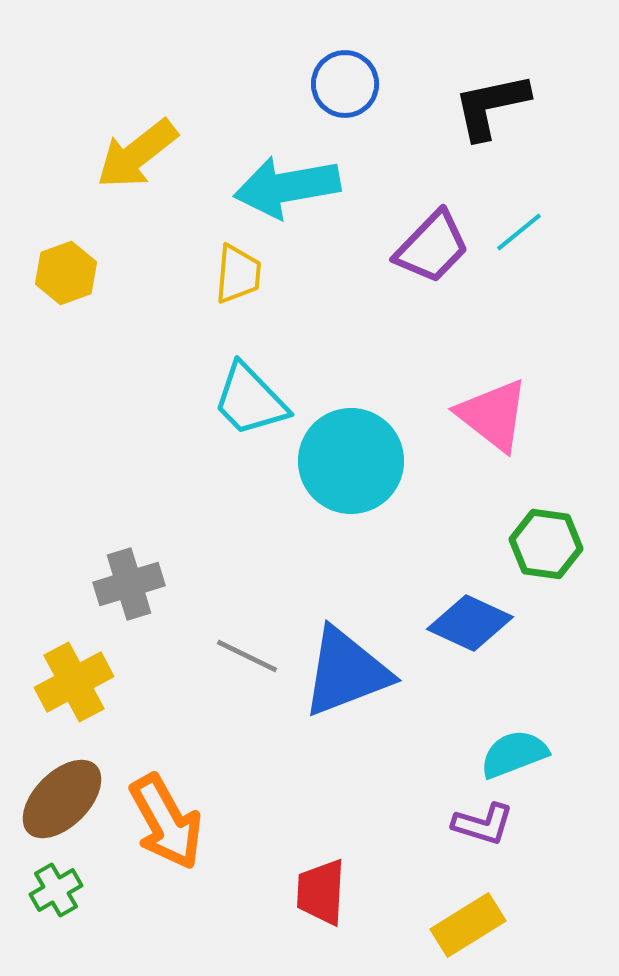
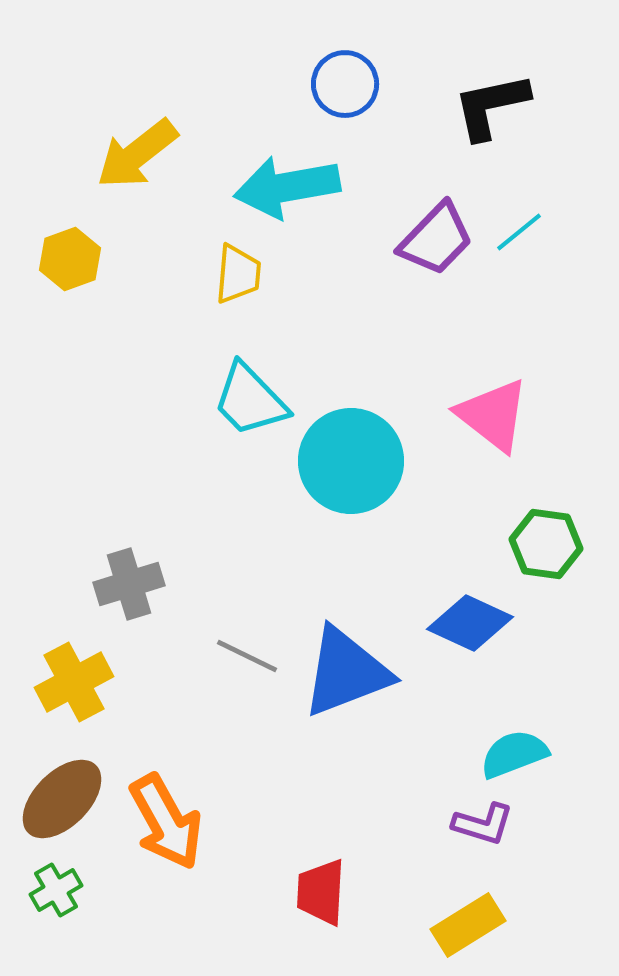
purple trapezoid: moved 4 px right, 8 px up
yellow hexagon: moved 4 px right, 14 px up
